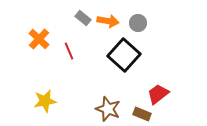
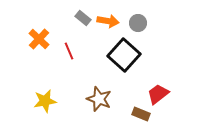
brown star: moved 9 px left, 10 px up
brown rectangle: moved 1 px left
